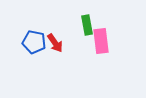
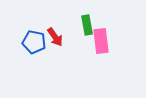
red arrow: moved 6 px up
